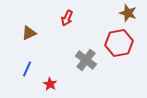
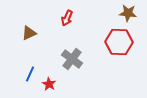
brown star: rotated 12 degrees counterclockwise
red hexagon: moved 1 px up; rotated 12 degrees clockwise
gray cross: moved 14 px left, 1 px up
blue line: moved 3 px right, 5 px down
red star: moved 1 px left
